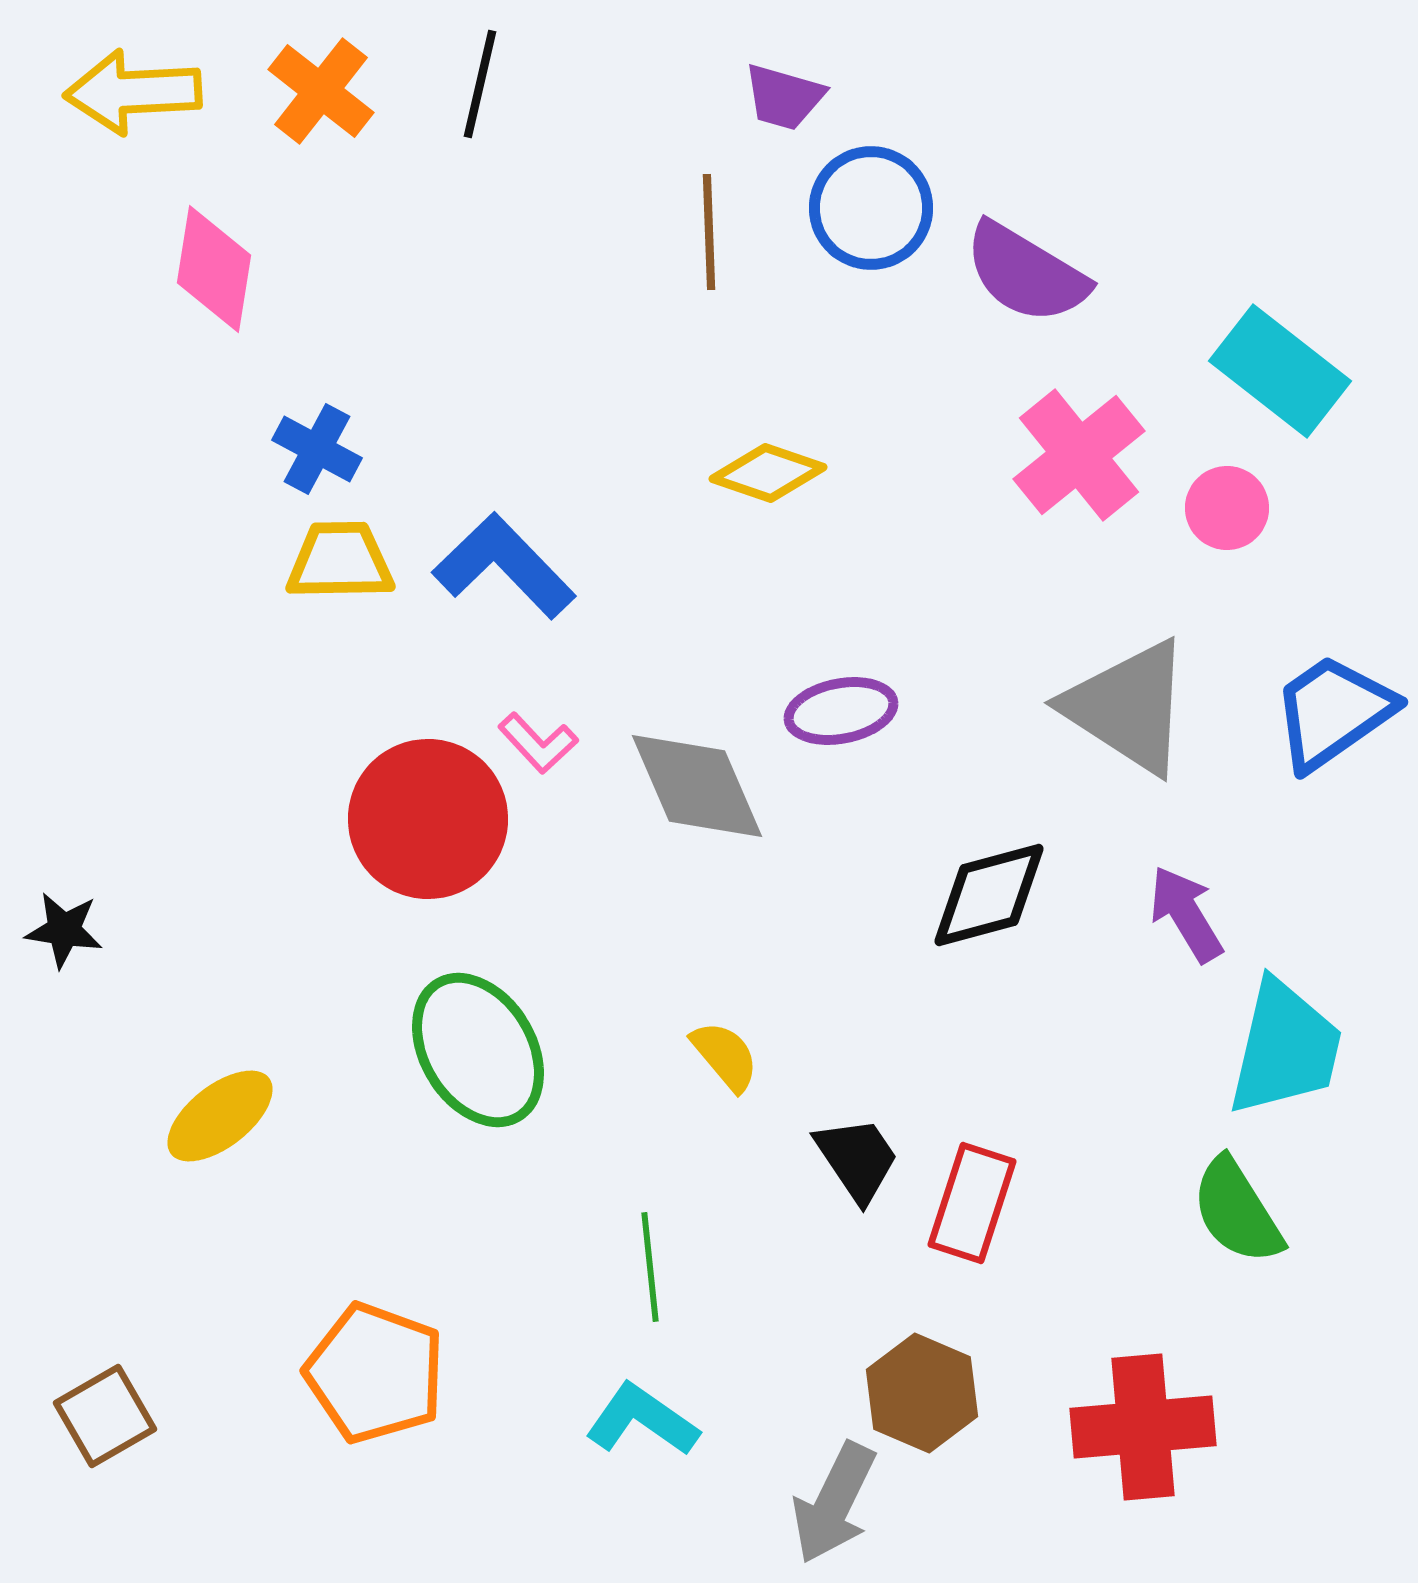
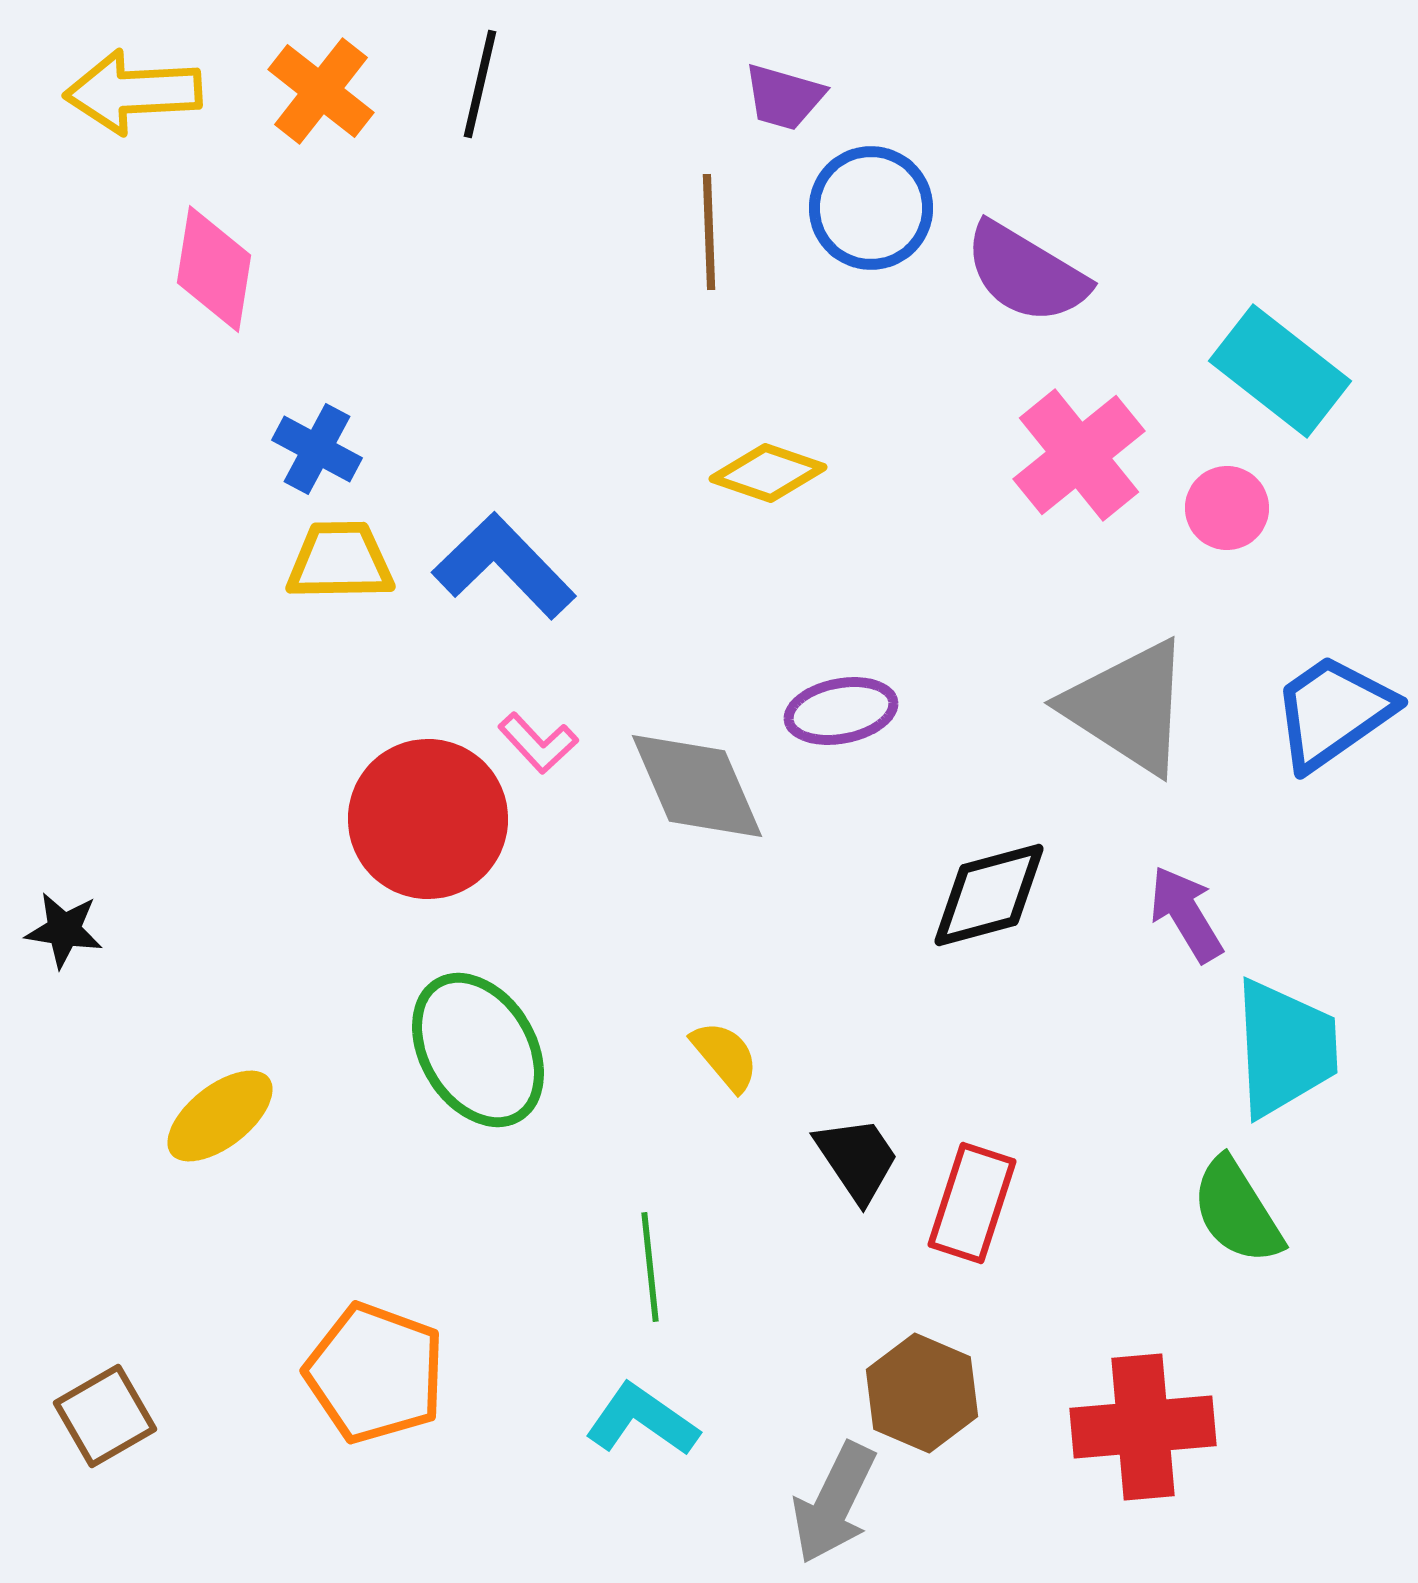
cyan trapezoid: rotated 16 degrees counterclockwise
